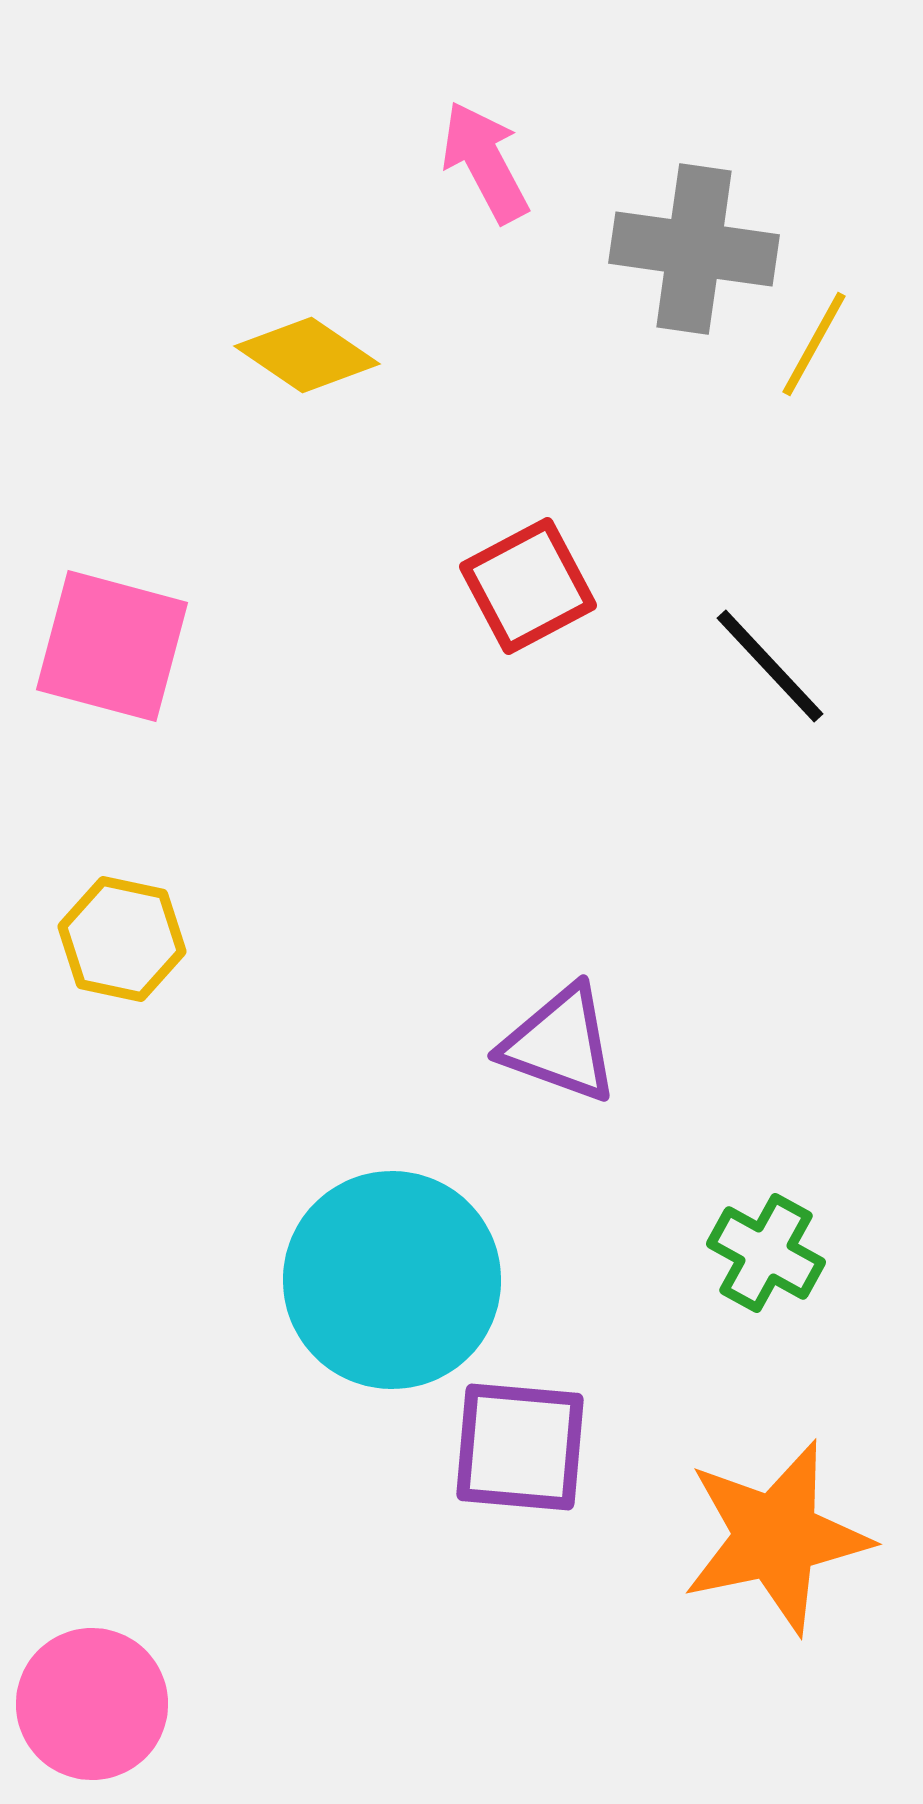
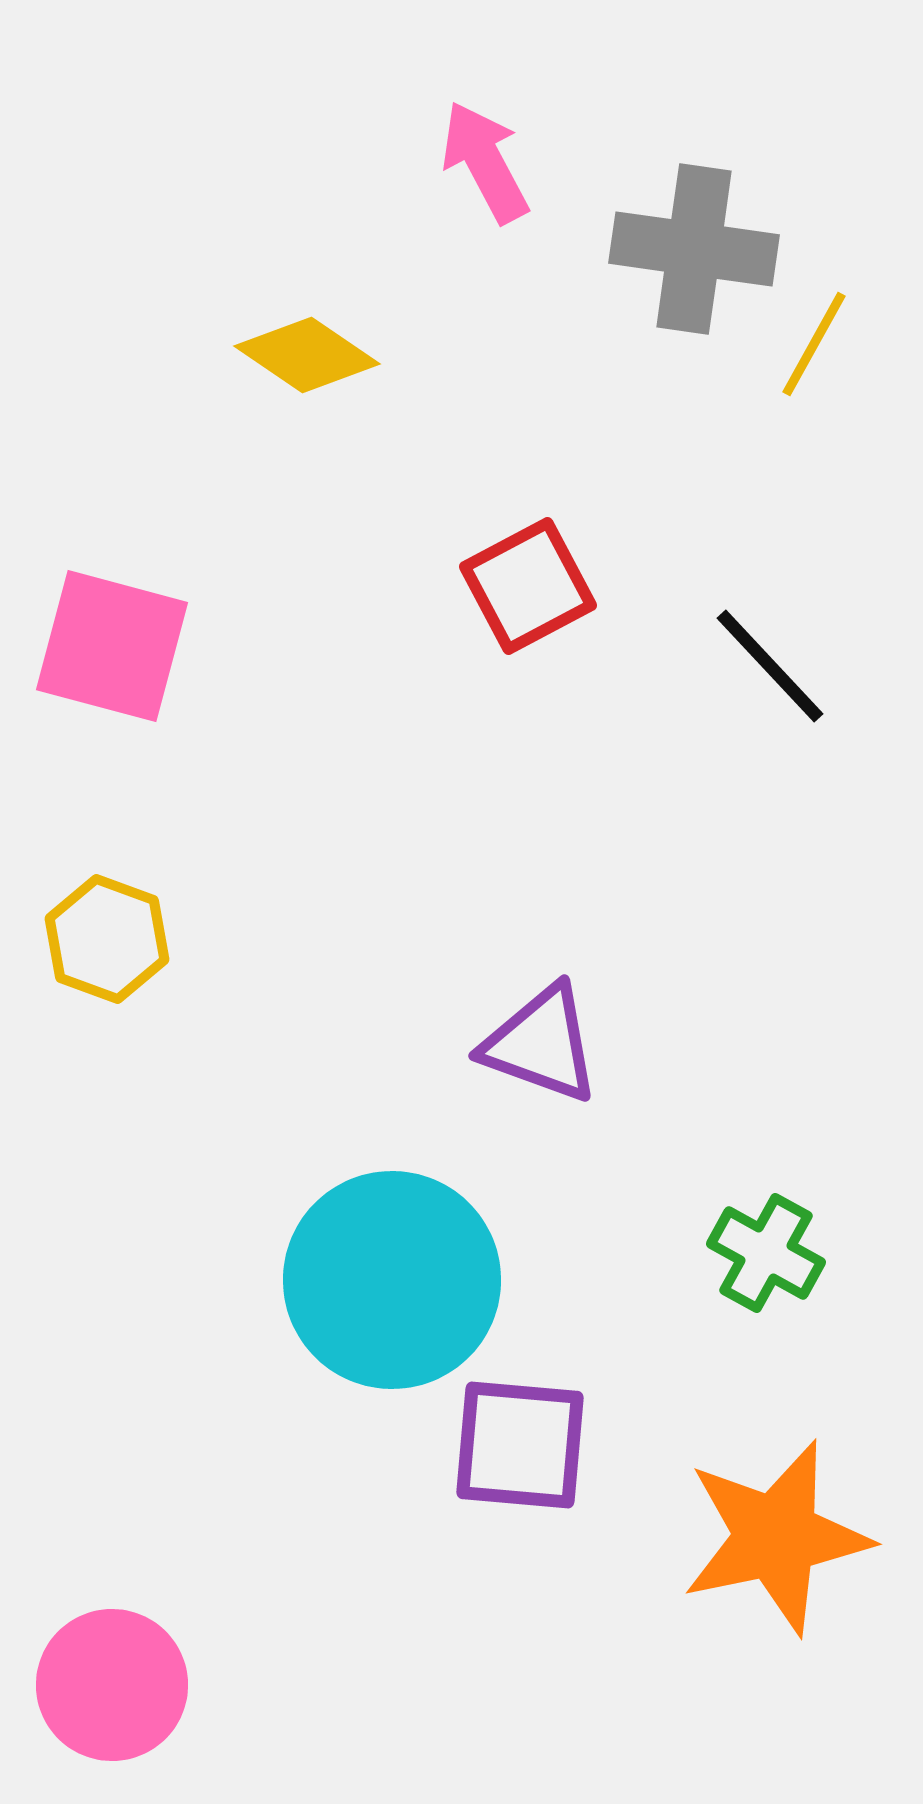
yellow hexagon: moved 15 px left; rotated 8 degrees clockwise
purple triangle: moved 19 px left
purple square: moved 2 px up
pink circle: moved 20 px right, 19 px up
